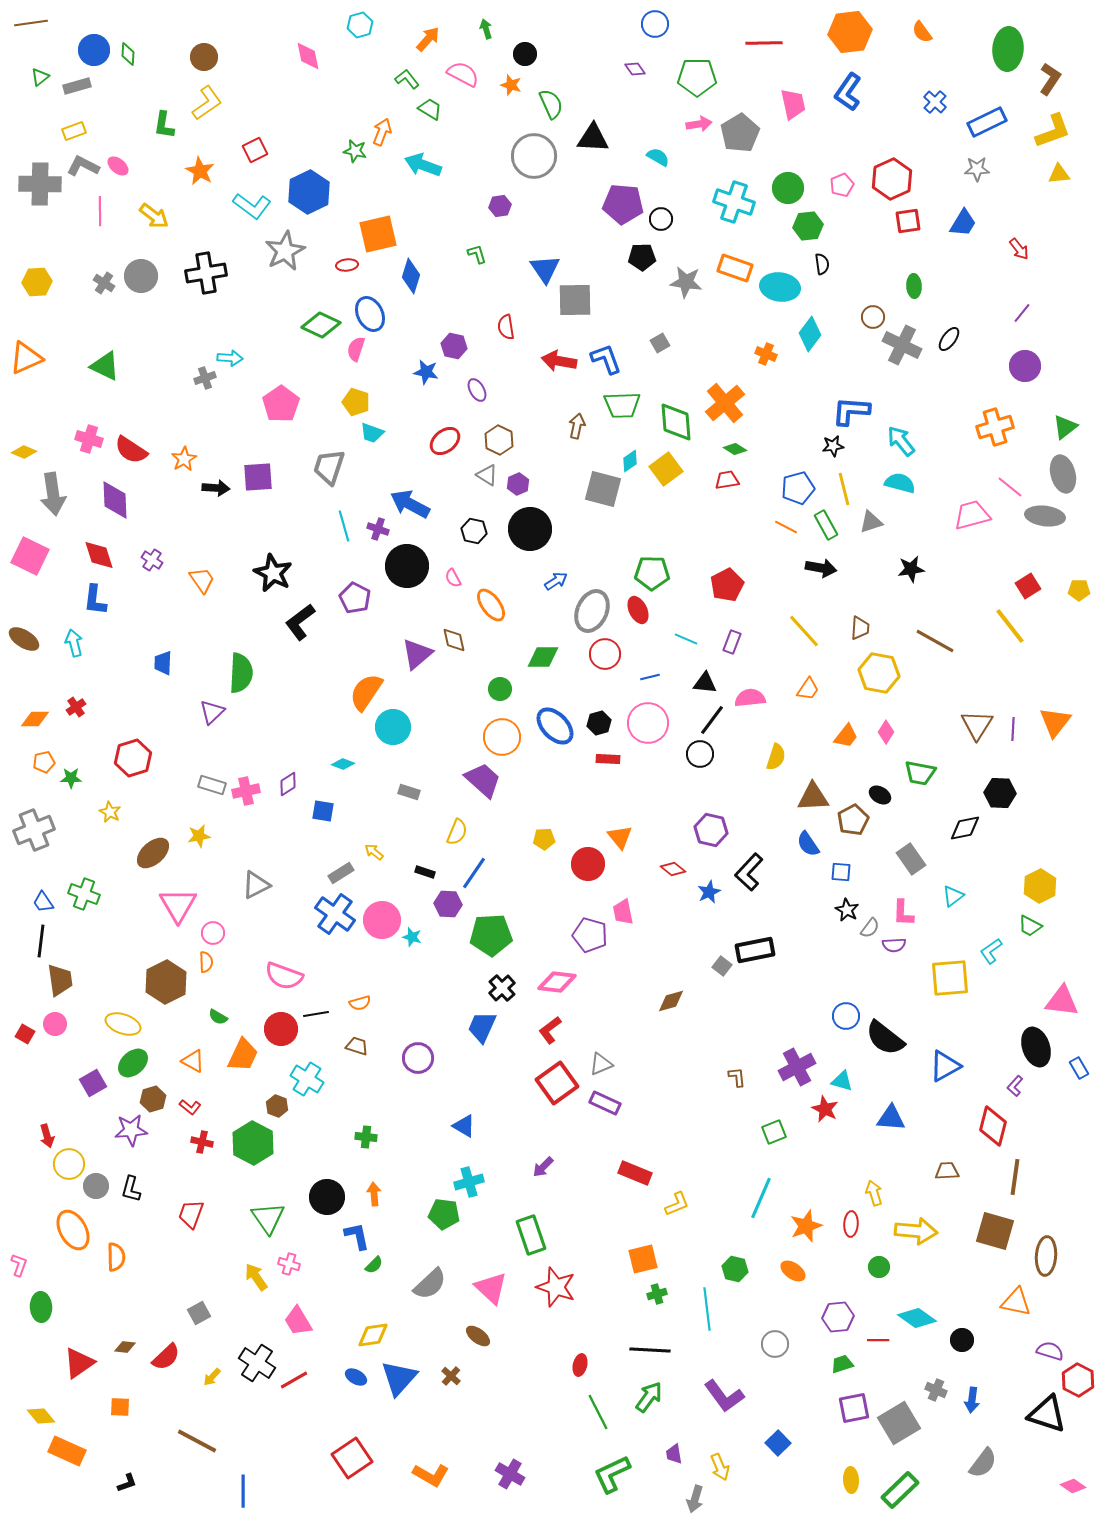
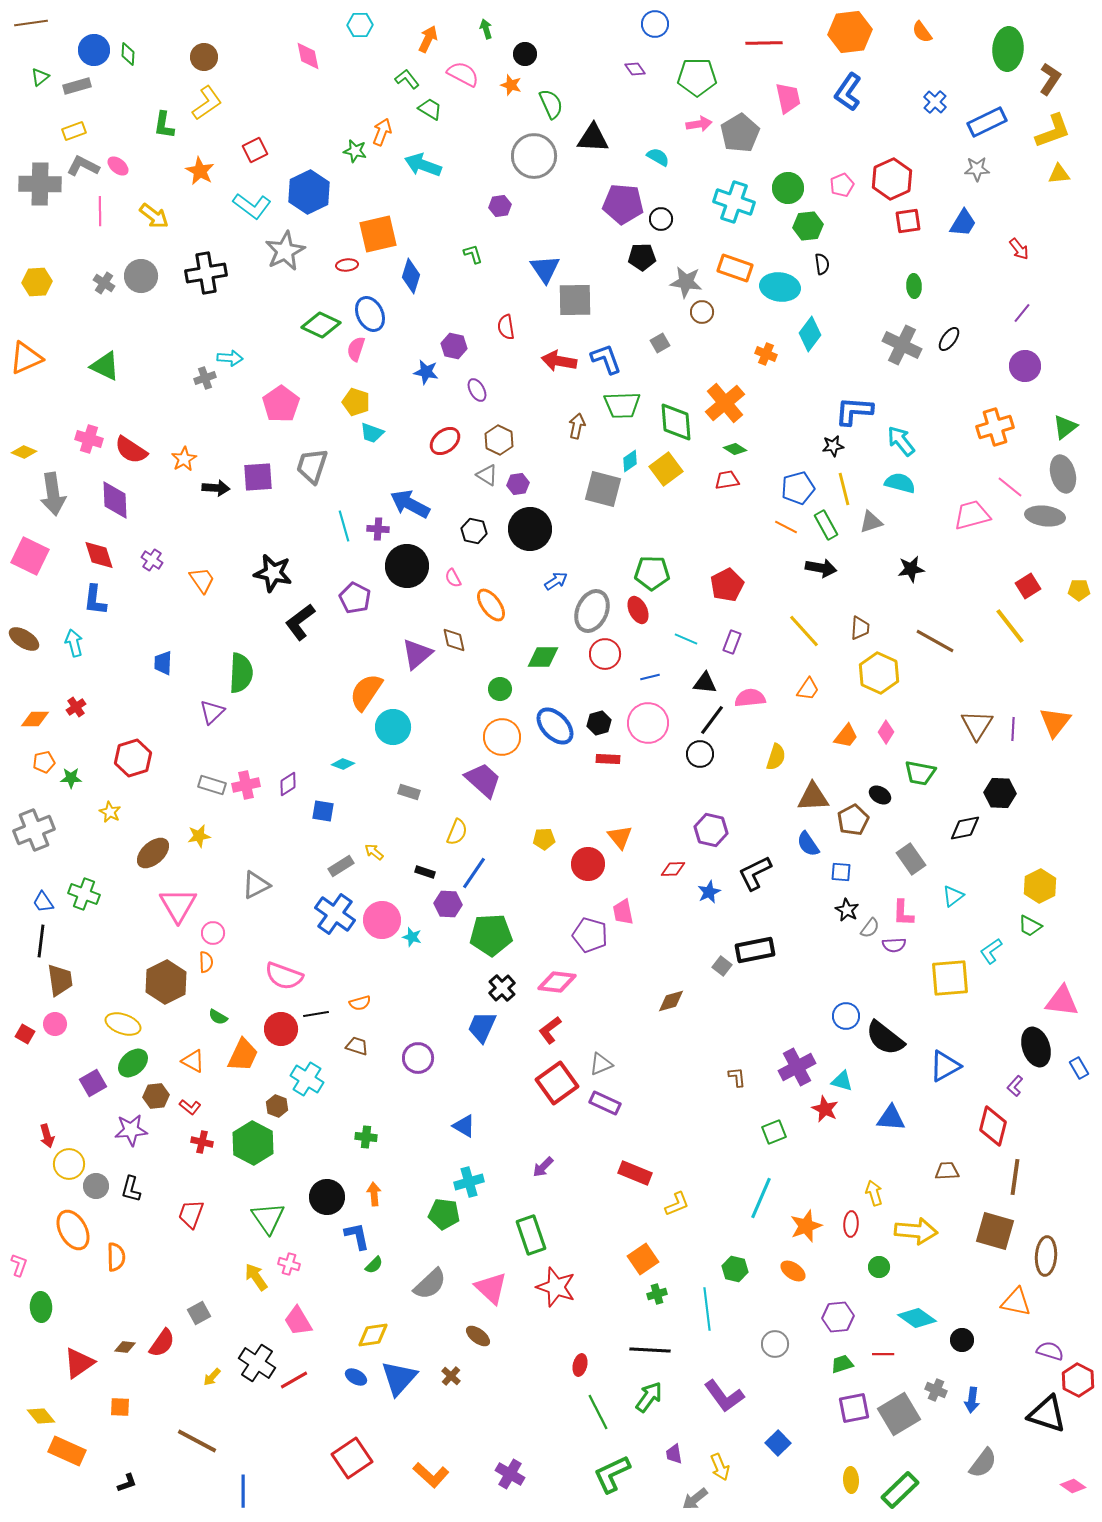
cyan hexagon at (360, 25): rotated 15 degrees clockwise
orange arrow at (428, 39): rotated 16 degrees counterclockwise
pink trapezoid at (793, 104): moved 5 px left, 6 px up
green L-shape at (477, 254): moved 4 px left
brown circle at (873, 317): moved 171 px left, 5 px up
blue L-shape at (851, 411): moved 3 px right
gray trapezoid at (329, 467): moved 17 px left, 1 px up
purple hexagon at (518, 484): rotated 15 degrees clockwise
purple cross at (378, 529): rotated 15 degrees counterclockwise
black star at (273, 573): rotated 15 degrees counterclockwise
yellow hexagon at (879, 673): rotated 15 degrees clockwise
pink cross at (246, 791): moved 6 px up
red diamond at (673, 869): rotated 40 degrees counterclockwise
black L-shape at (749, 872): moved 6 px right, 1 px down; rotated 21 degrees clockwise
gray rectangle at (341, 873): moved 7 px up
brown hexagon at (153, 1099): moved 3 px right, 3 px up; rotated 10 degrees clockwise
orange square at (643, 1259): rotated 20 degrees counterclockwise
red line at (878, 1340): moved 5 px right, 14 px down
red semicircle at (166, 1357): moved 4 px left, 14 px up; rotated 12 degrees counterclockwise
gray square at (899, 1423): moved 9 px up
orange L-shape at (431, 1475): rotated 12 degrees clockwise
gray arrow at (695, 1499): rotated 36 degrees clockwise
